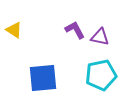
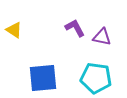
purple L-shape: moved 2 px up
purple triangle: moved 2 px right
cyan pentagon: moved 5 px left, 3 px down; rotated 20 degrees clockwise
